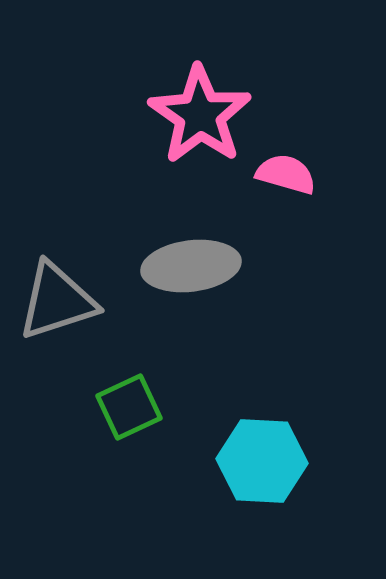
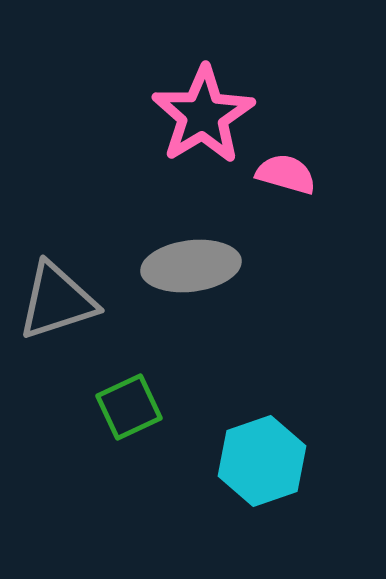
pink star: moved 3 px right; rotated 6 degrees clockwise
cyan hexagon: rotated 22 degrees counterclockwise
